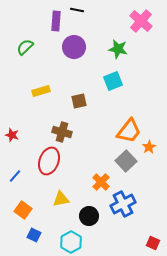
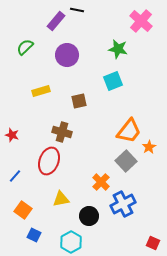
purple rectangle: rotated 36 degrees clockwise
purple circle: moved 7 px left, 8 px down
